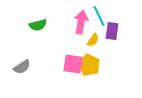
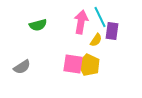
cyan line: moved 1 px right, 1 px down
yellow semicircle: moved 3 px right
